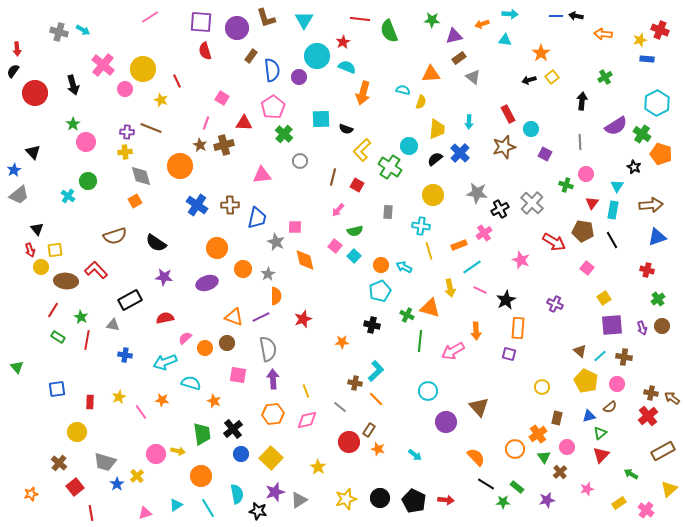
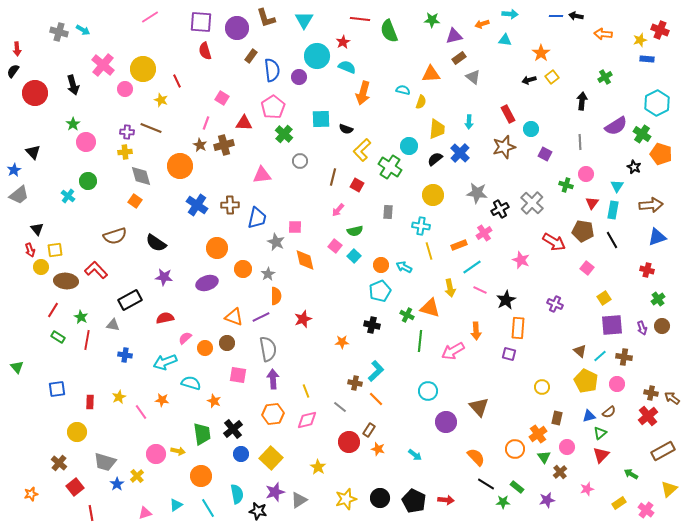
orange square at (135, 201): rotated 24 degrees counterclockwise
brown semicircle at (610, 407): moved 1 px left, 5 px down
